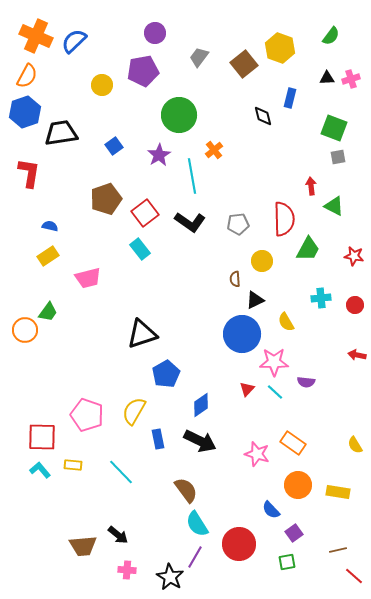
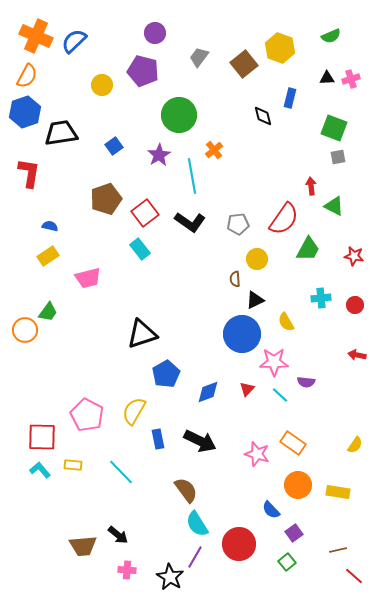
green semicircle at (331, 36): rotated 30 degrees clockwise
purple pentagon at (143, 71): rotated 24 degrees clockwise
red semicircle at (284, 219): rotated 36 degrees clockwise
yellow circle at (262, 261): moved 5 px left, 2 px up
cyan line at (275, 392): moved 5 px right, 3 px down
blue diamond at (201, 405): moved 7 px right, 13 px up; rotated 15 degrees clockwise
pink pentagon at (87, 415): rotated 8 degrees clockwise
yellow semicircle at (355, 445): rotated 114 degrees counterclockwise
green square at (287, 562): rotated 30 degrees counterclockwise
